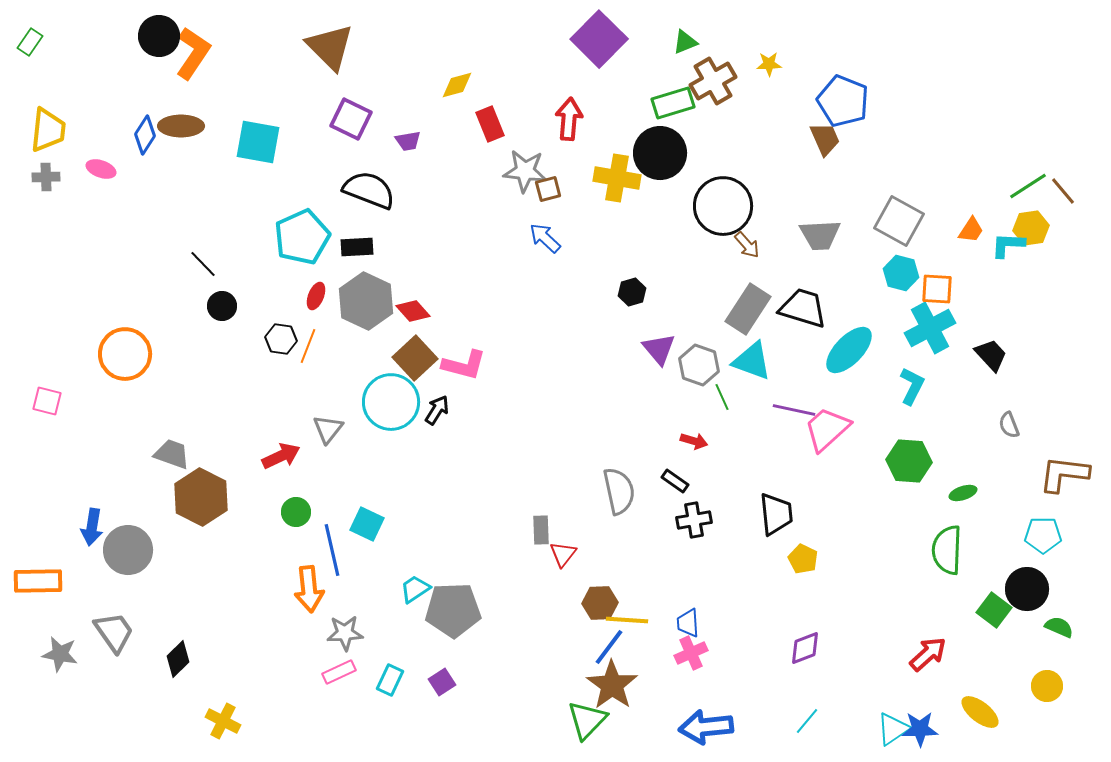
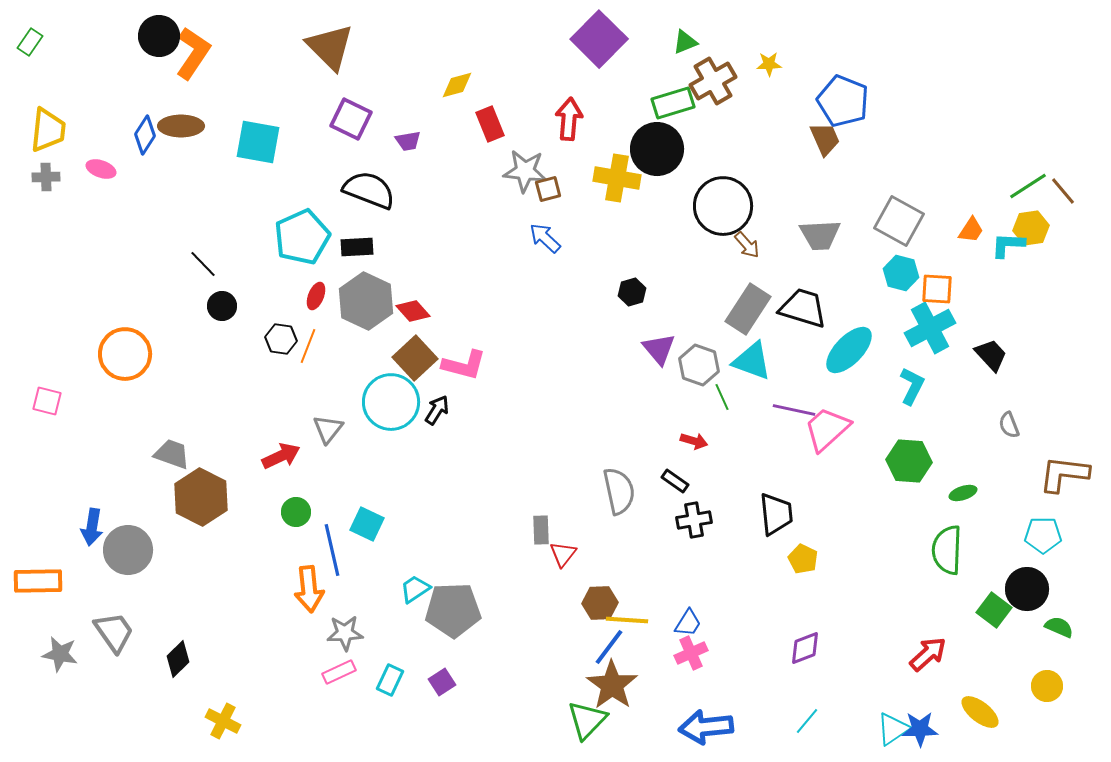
black circle at (660, 153): moved 3 px left, 4 px up
blue trapezoid at (688, 623): rotated 144 degrees counterclockwise
